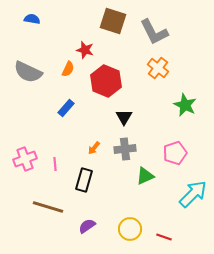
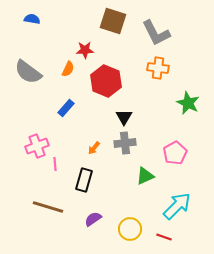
gray L-shape: moved 2 px right, 1 px down
red star: rotated 18 degrees counterclockwise
orange cross: rotated 30 degrees counterclockwise
gray semicircle: rotated 12 degrees clockwise
green star: moved 3 px right, 2 px up
gray cross: moved 6 px up
pink pentagon: rotated 10 degrees counterclockwise
pink cross: moved 12 px right, 13 px up
cyan arrow: moved 16 px left, 12 px down
purple semicircle: moved 6 px right, 7 px up
